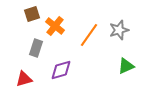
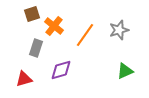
orange cross: moved 1 px left
orange line: moved 4 px left
green triangle: moved 1 px left, 5 px down
